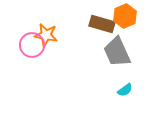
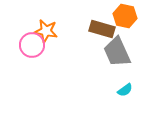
orange hexagon: rotated 25 degrees counterclockwise
brown rectangle: moved 5 px down
orange star: moved 4 px up
